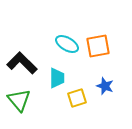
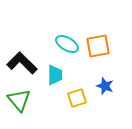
cyan trapezoid: moved 2 px left, 3 px up
